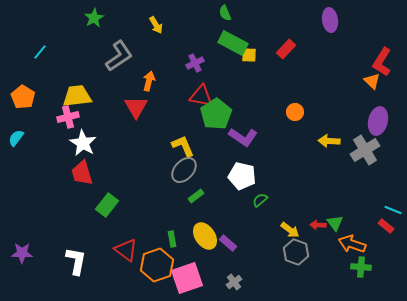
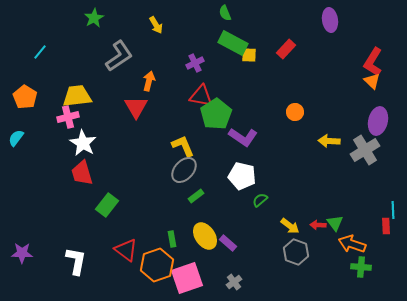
red L-shape at (382, 62): moved 9 px left
orange pentagon at (23, 97): moved 2 px right
cyan line at (393, 210): rotated 66 degrees clockwise
red rectangle at (386, 226): rotated 49 degrees clockwise
yellow arrow at (290, 230): moved 4 px up
